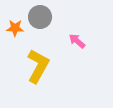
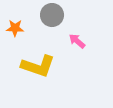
gray circle: moved 12 px right, 2 px up
yellow L-shape: rotated 80 degrees clockwise
